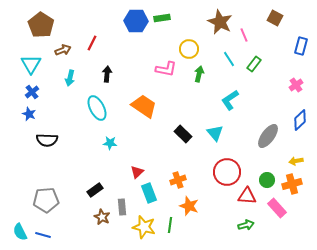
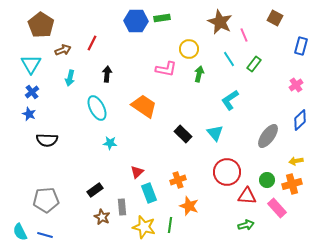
blue line at (43, 235): moved 2 px right
